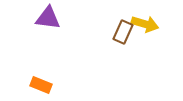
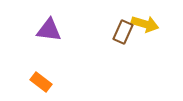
purple triangle: moved 1 px right, 12 px down
orange rectangle: moved 3 px up; rotated 15 degrees clockwise
